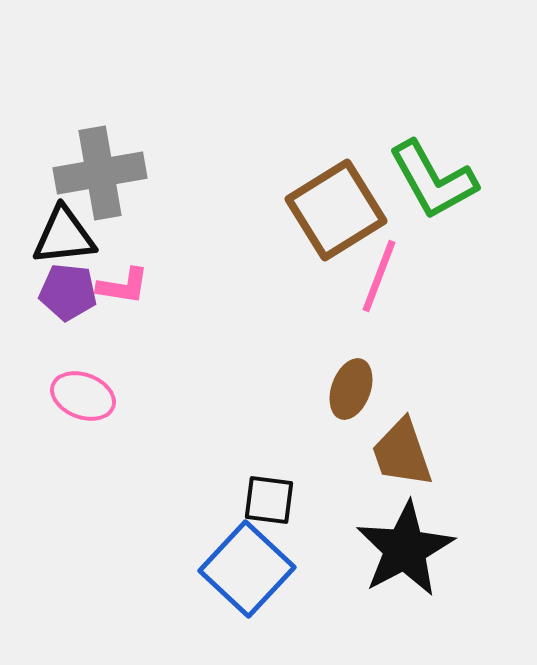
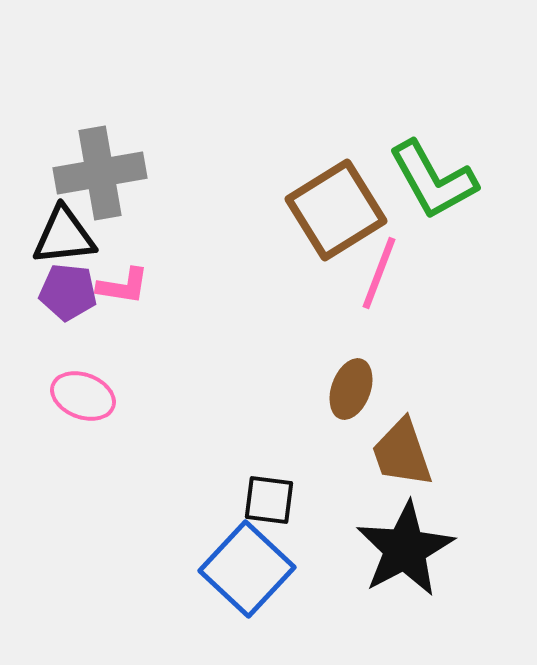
pink line: moved 3 px up
